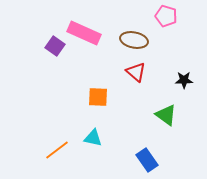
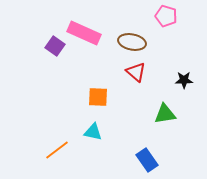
brown ellipse: moved 2 px left, 2 px down
green triangle: moved 1 px left, 1 px up; rotated 45 degrees counterclockwise
cyan triangle: moved 6 px up
